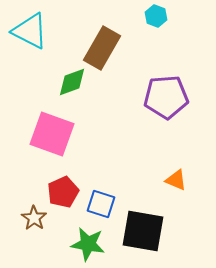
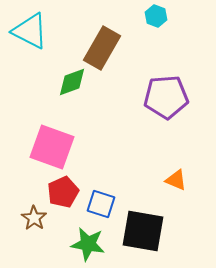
pink square: moved 13 px down
